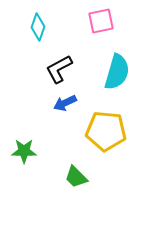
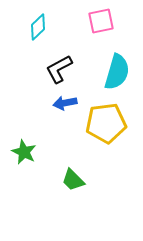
cyan diamond: rotated 28 degrees clockwise
blue arrow: rotated 15 degrees clockwise
yellow pentagon: moved 8 px up; rotated 12 degrees counterclockwise
green star: moved 1 px down; rotated 25 degrees clockwise
green trapezoid: moved 3 px left, 3 px down
